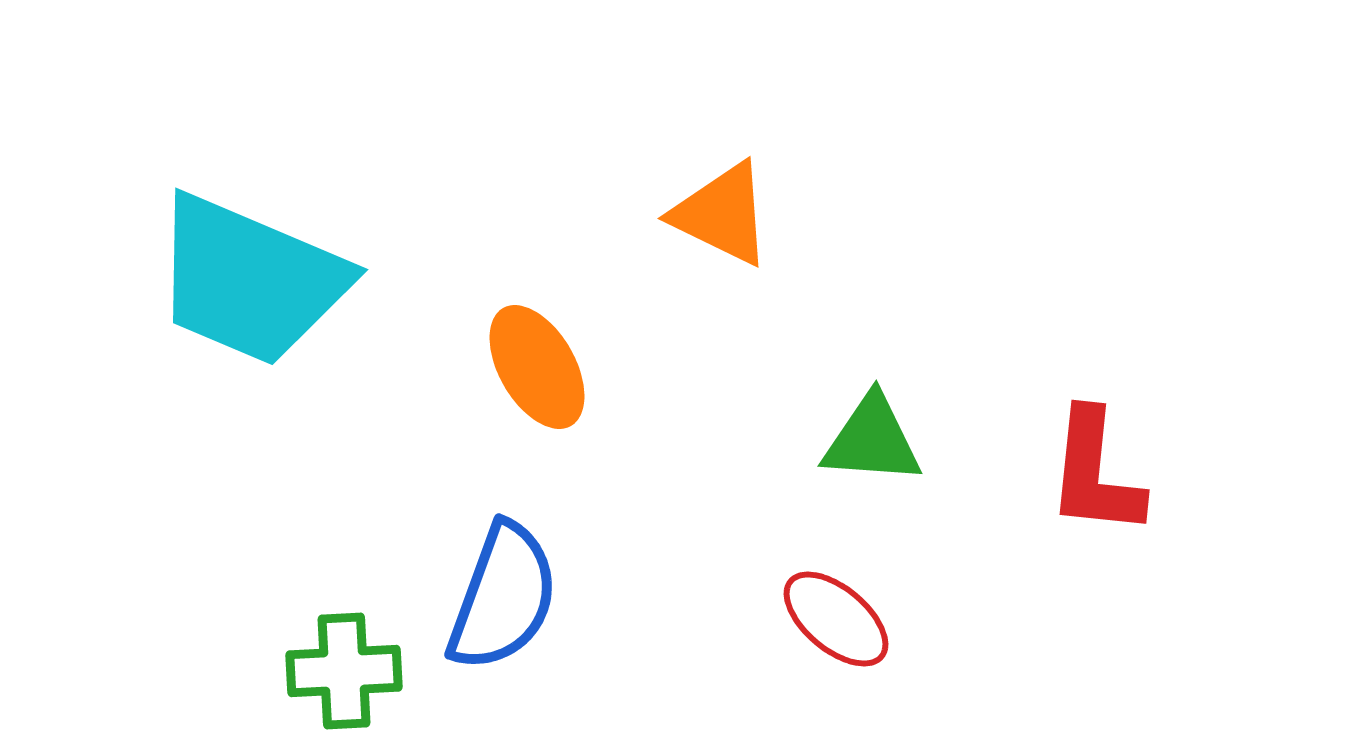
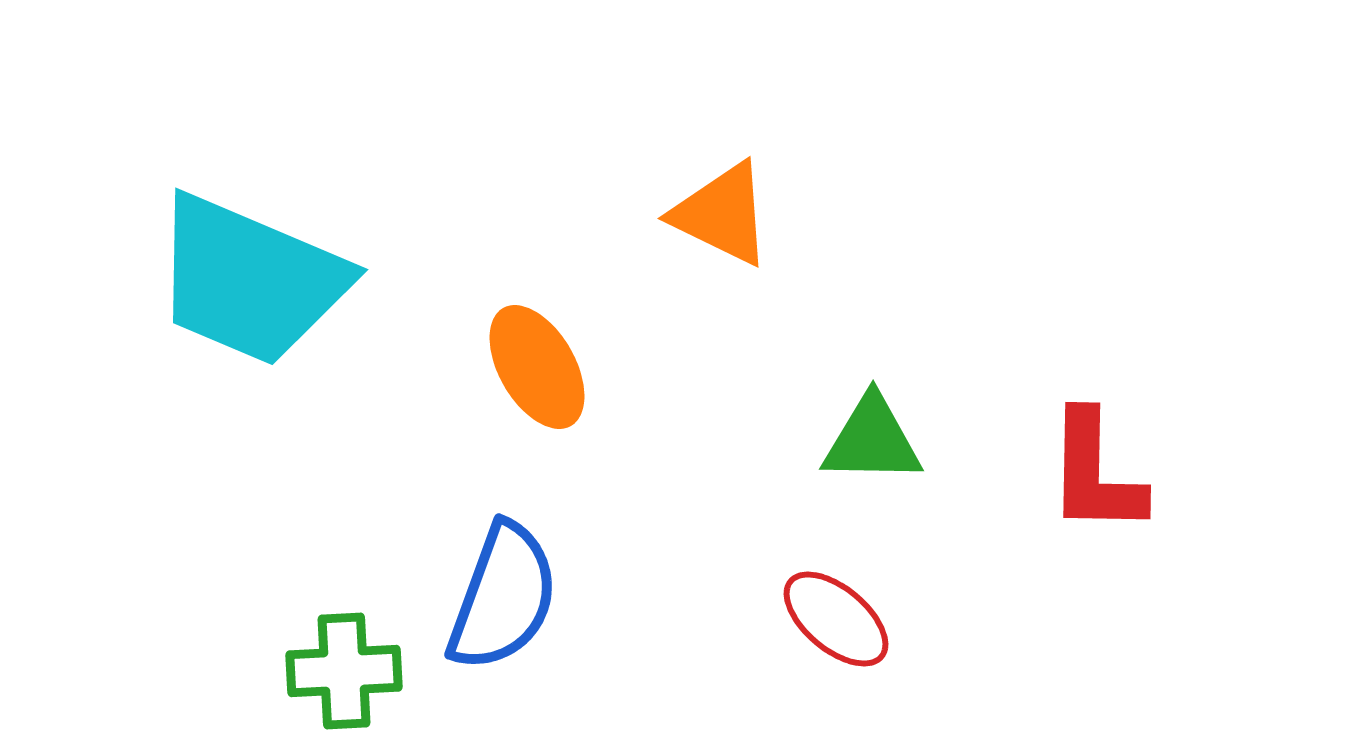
green triangle: rotated 3 degrees counterclockwise
red L-shape: rotated 5 degrees counterclockwise
